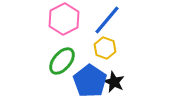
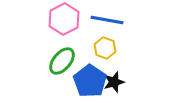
blue line: rotated 60 degrees clockwise
black star: rotated 30 degrees clockwise
